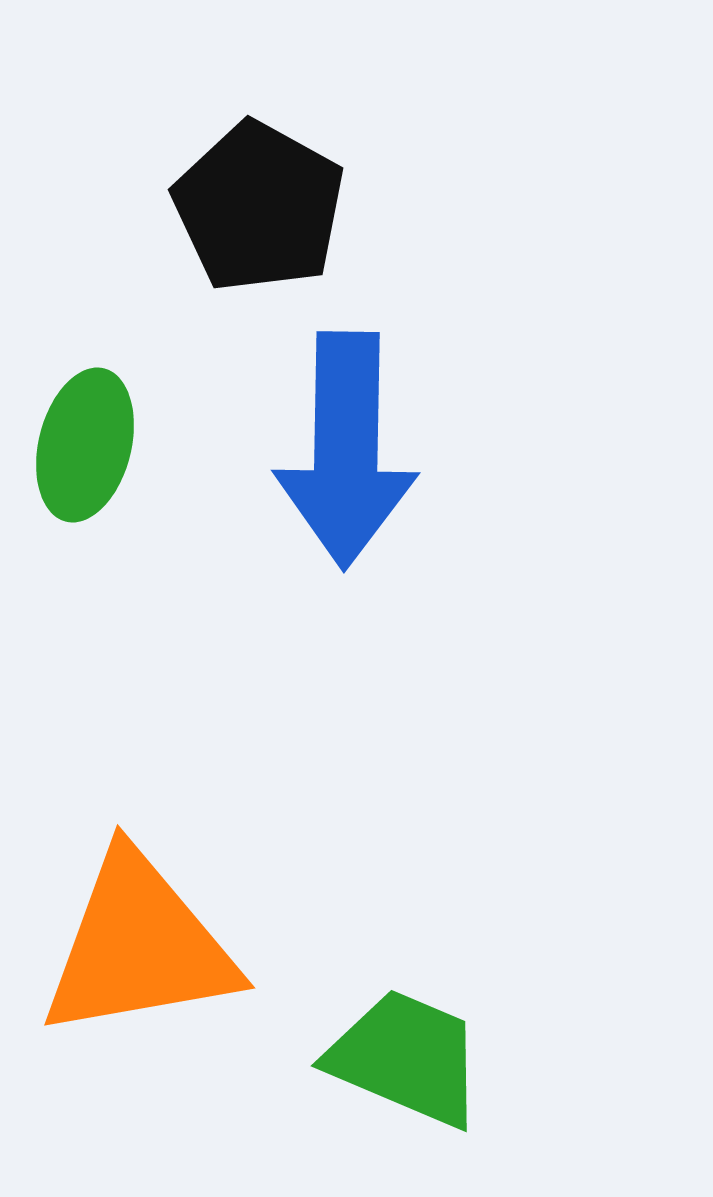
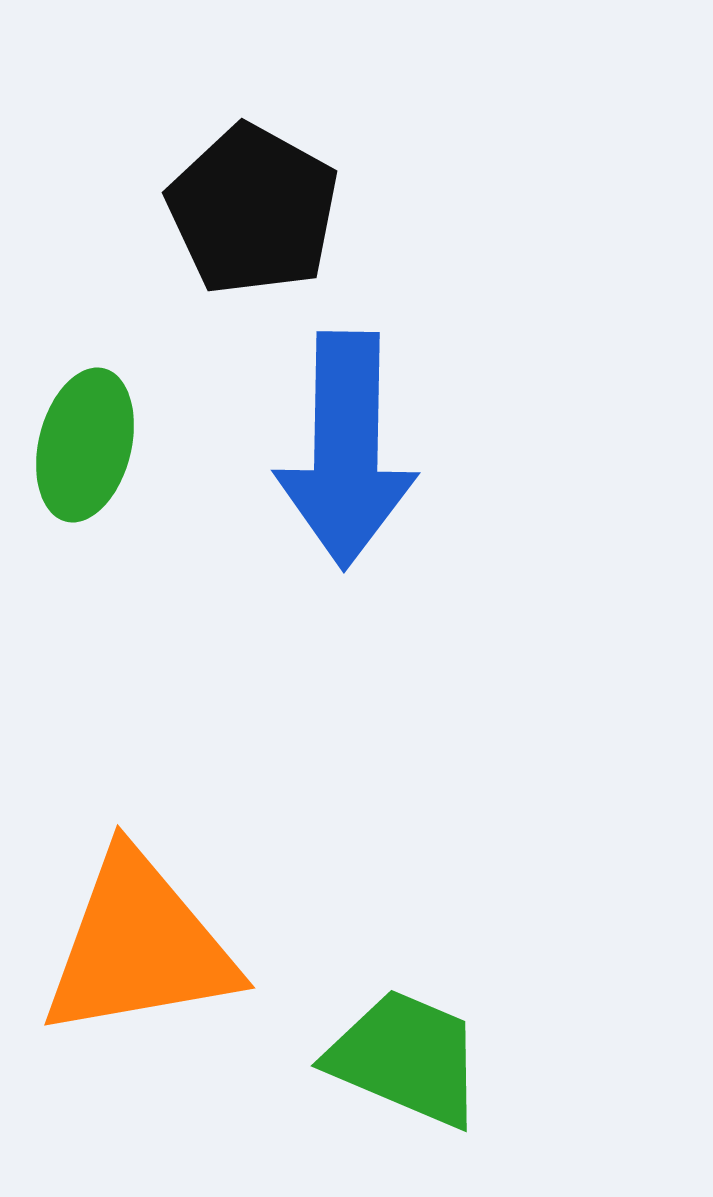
black pentagon: moved 6 px left, 3 px down
